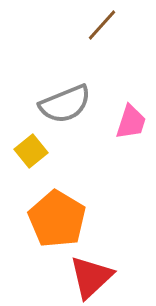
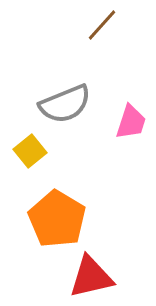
yellow square: moved 1 px left
red triangle: rotated 30 degrees clockwise
